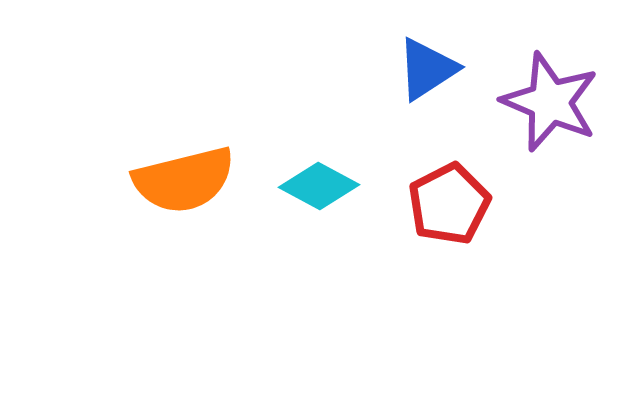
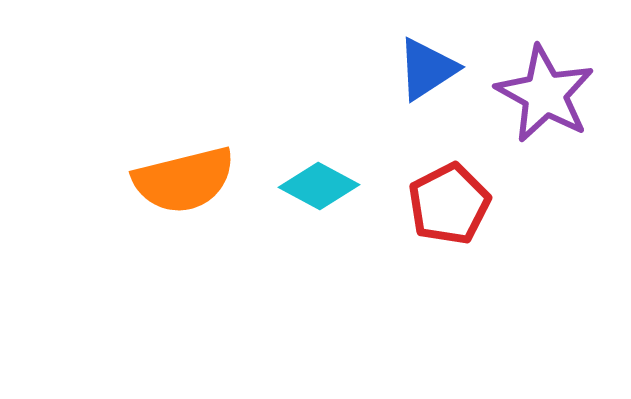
purple star: moved 5 px left, 8 px up; rotated 6 degrees clockwise
